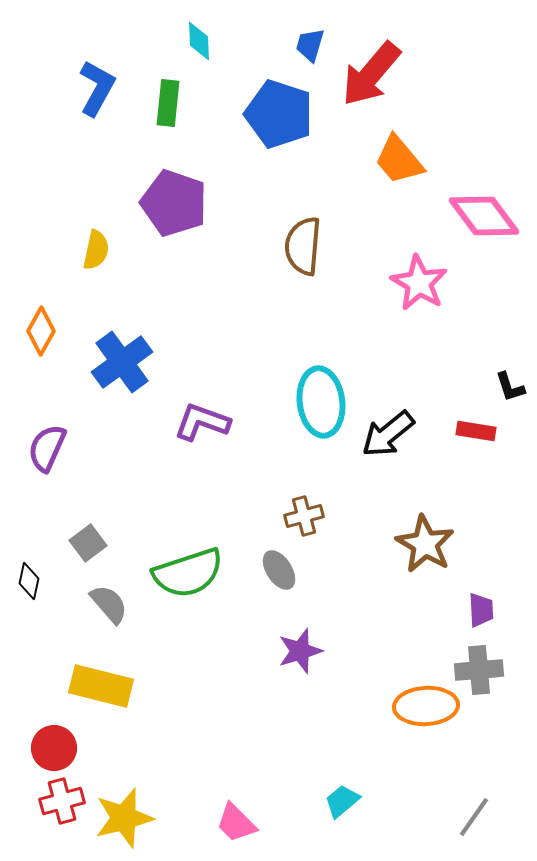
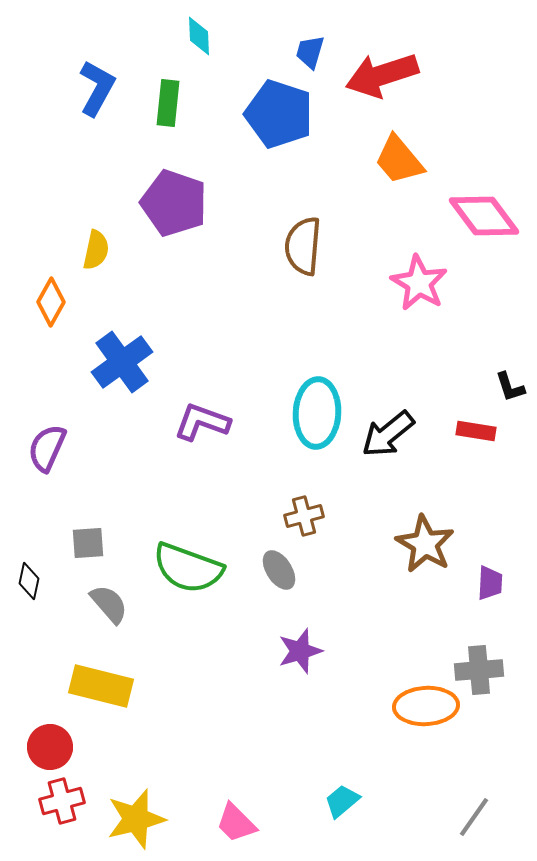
cyan diamond: moved 5 px up
blue trapezoid: moved 7 px down
red arrow: moved 11 px right, 1 px down; rotated 32 degrees clockwise
orange diamond: moved 10 px right, 29 px up
cyan ellipse: moved 4 px left, 11 px down; rotated 10 degrees clockwise
gray square: rotated 33 degrees clockwise
green semicircle: moved 5 px up; rotated 38 degrees clockwise
purple trapezoid: moved 9 px right, 27 px up; rotated 6 degrees clockwise
red circle: moved 4 px left, 1 px up
yellow star: moved 12 px right, 1 px down
